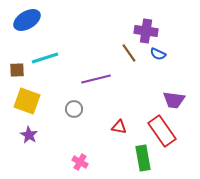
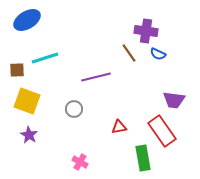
purple line: moved 2 px up
red triangle: rotated 21 degrees counterclockwise
